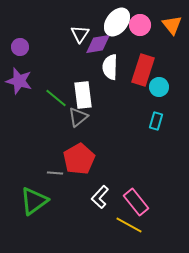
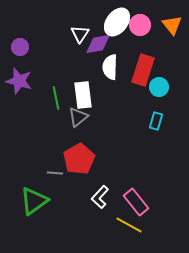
green line: rotated 40 degrees clockwise
